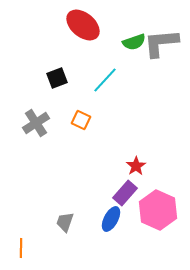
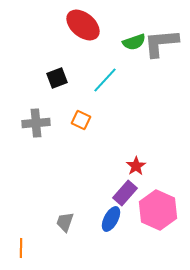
gray cross: rotated 28 degrees clockwise
